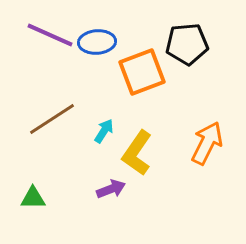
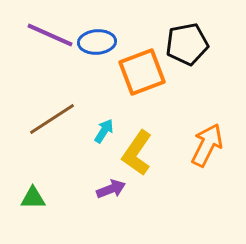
black pentagon: rotated 6 degrees counterclockwise
orange arrow: moved 2 px down
